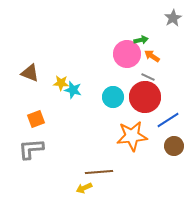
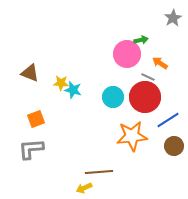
orange arrow: moved 8 px right, 7 px down
